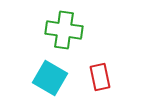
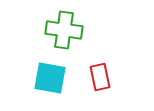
cyan square: rotated 20 degrees counterclockwise
